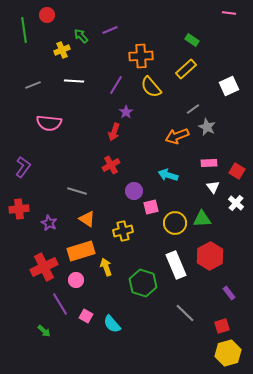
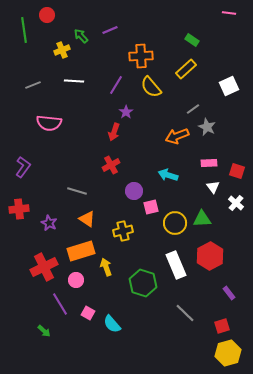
red square at (237, 171): rotated 14 degrees counterclockwise
pink square at (86, 316): moved 2 px right, 3 px up
